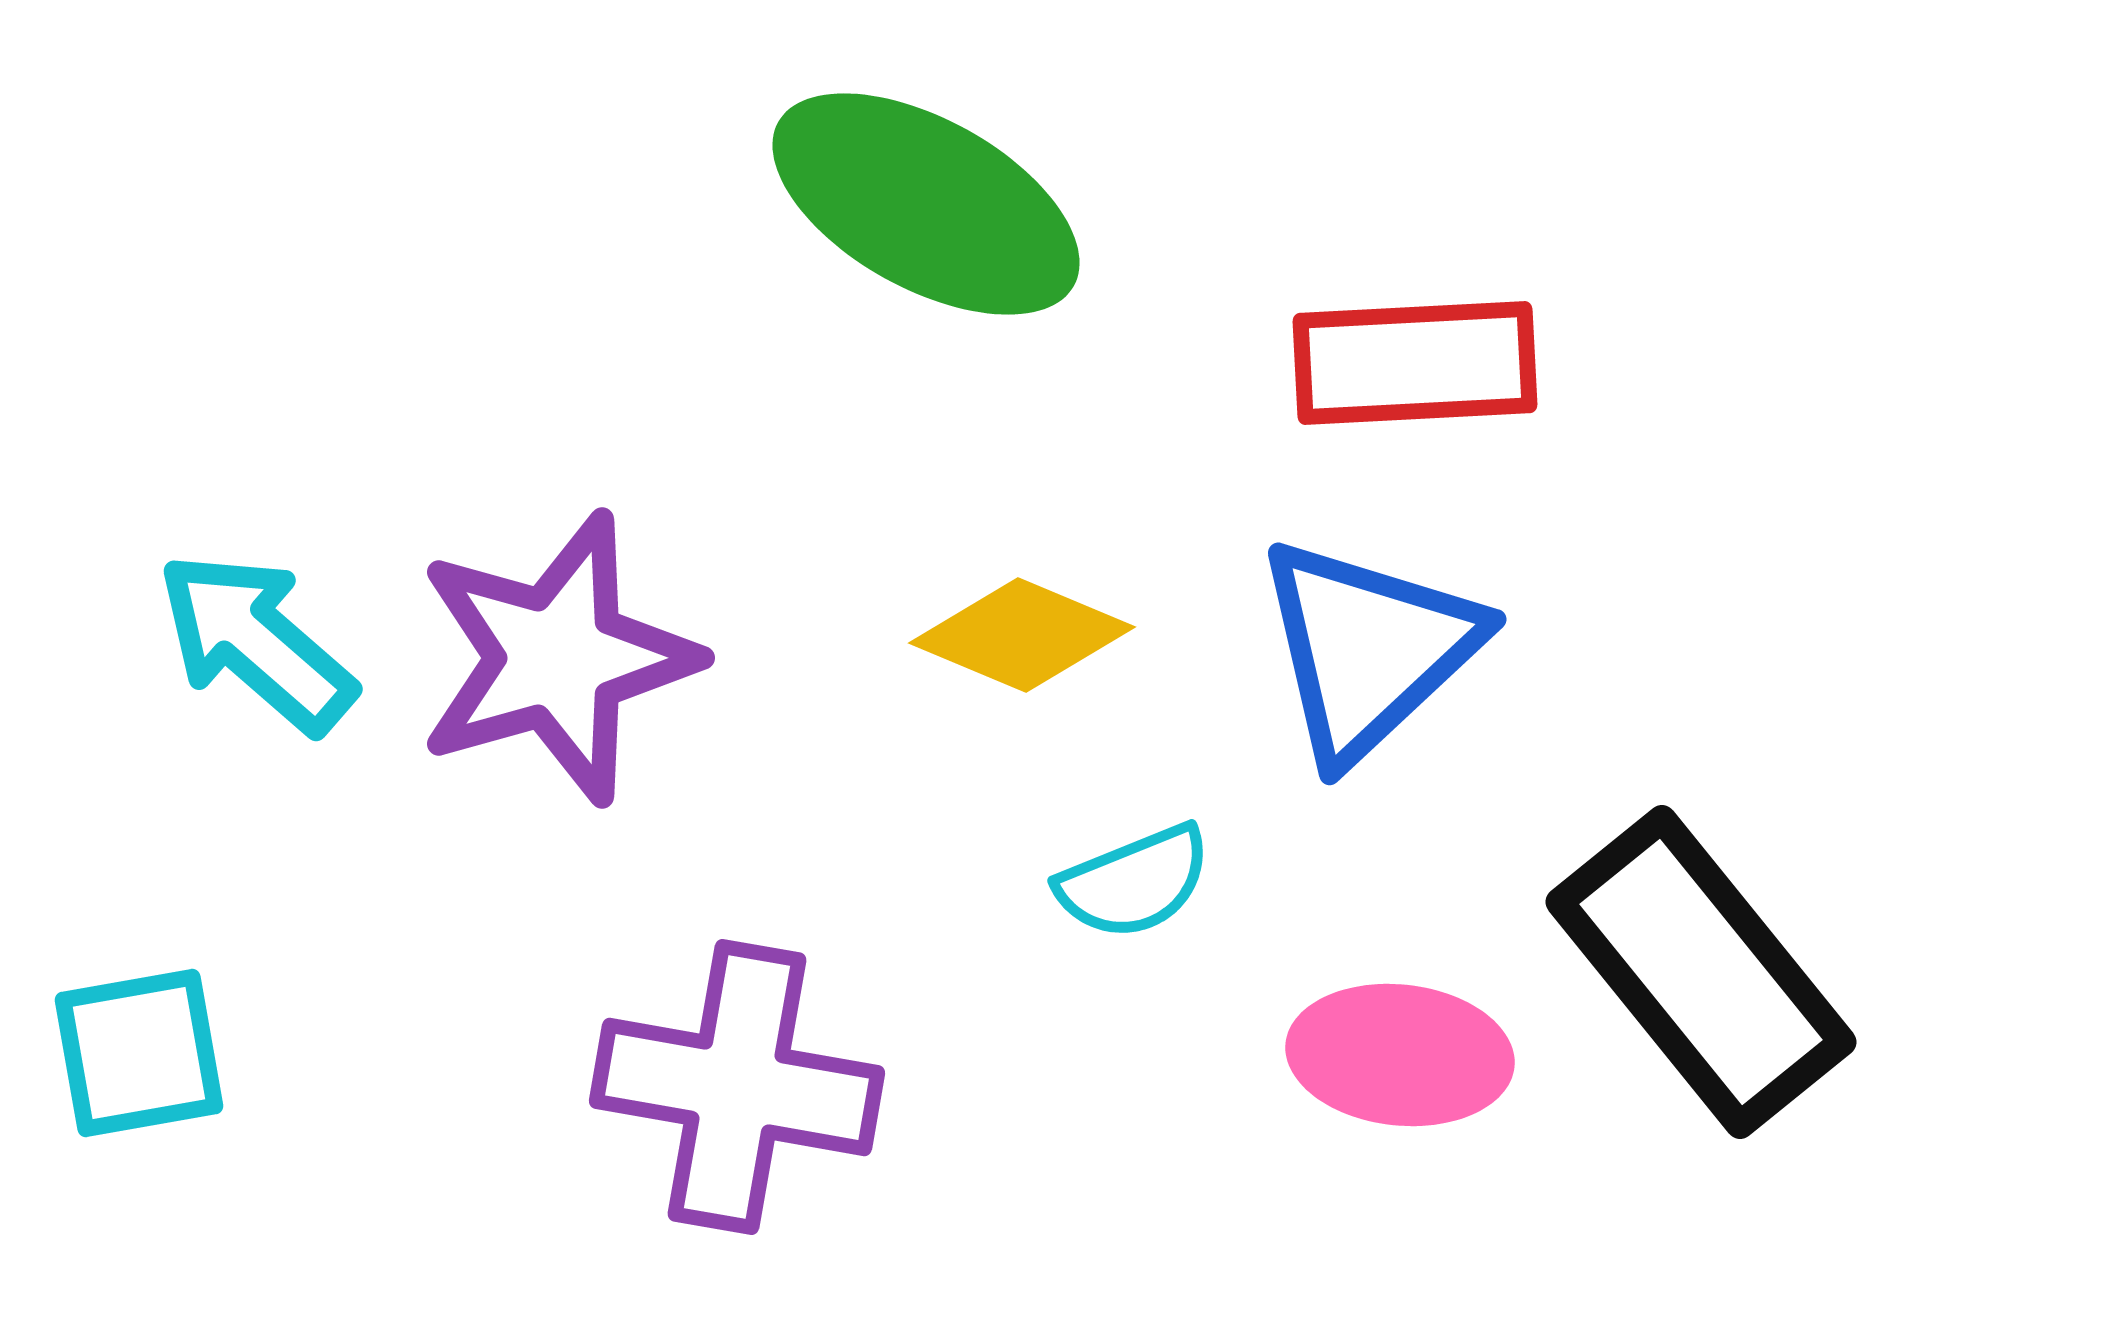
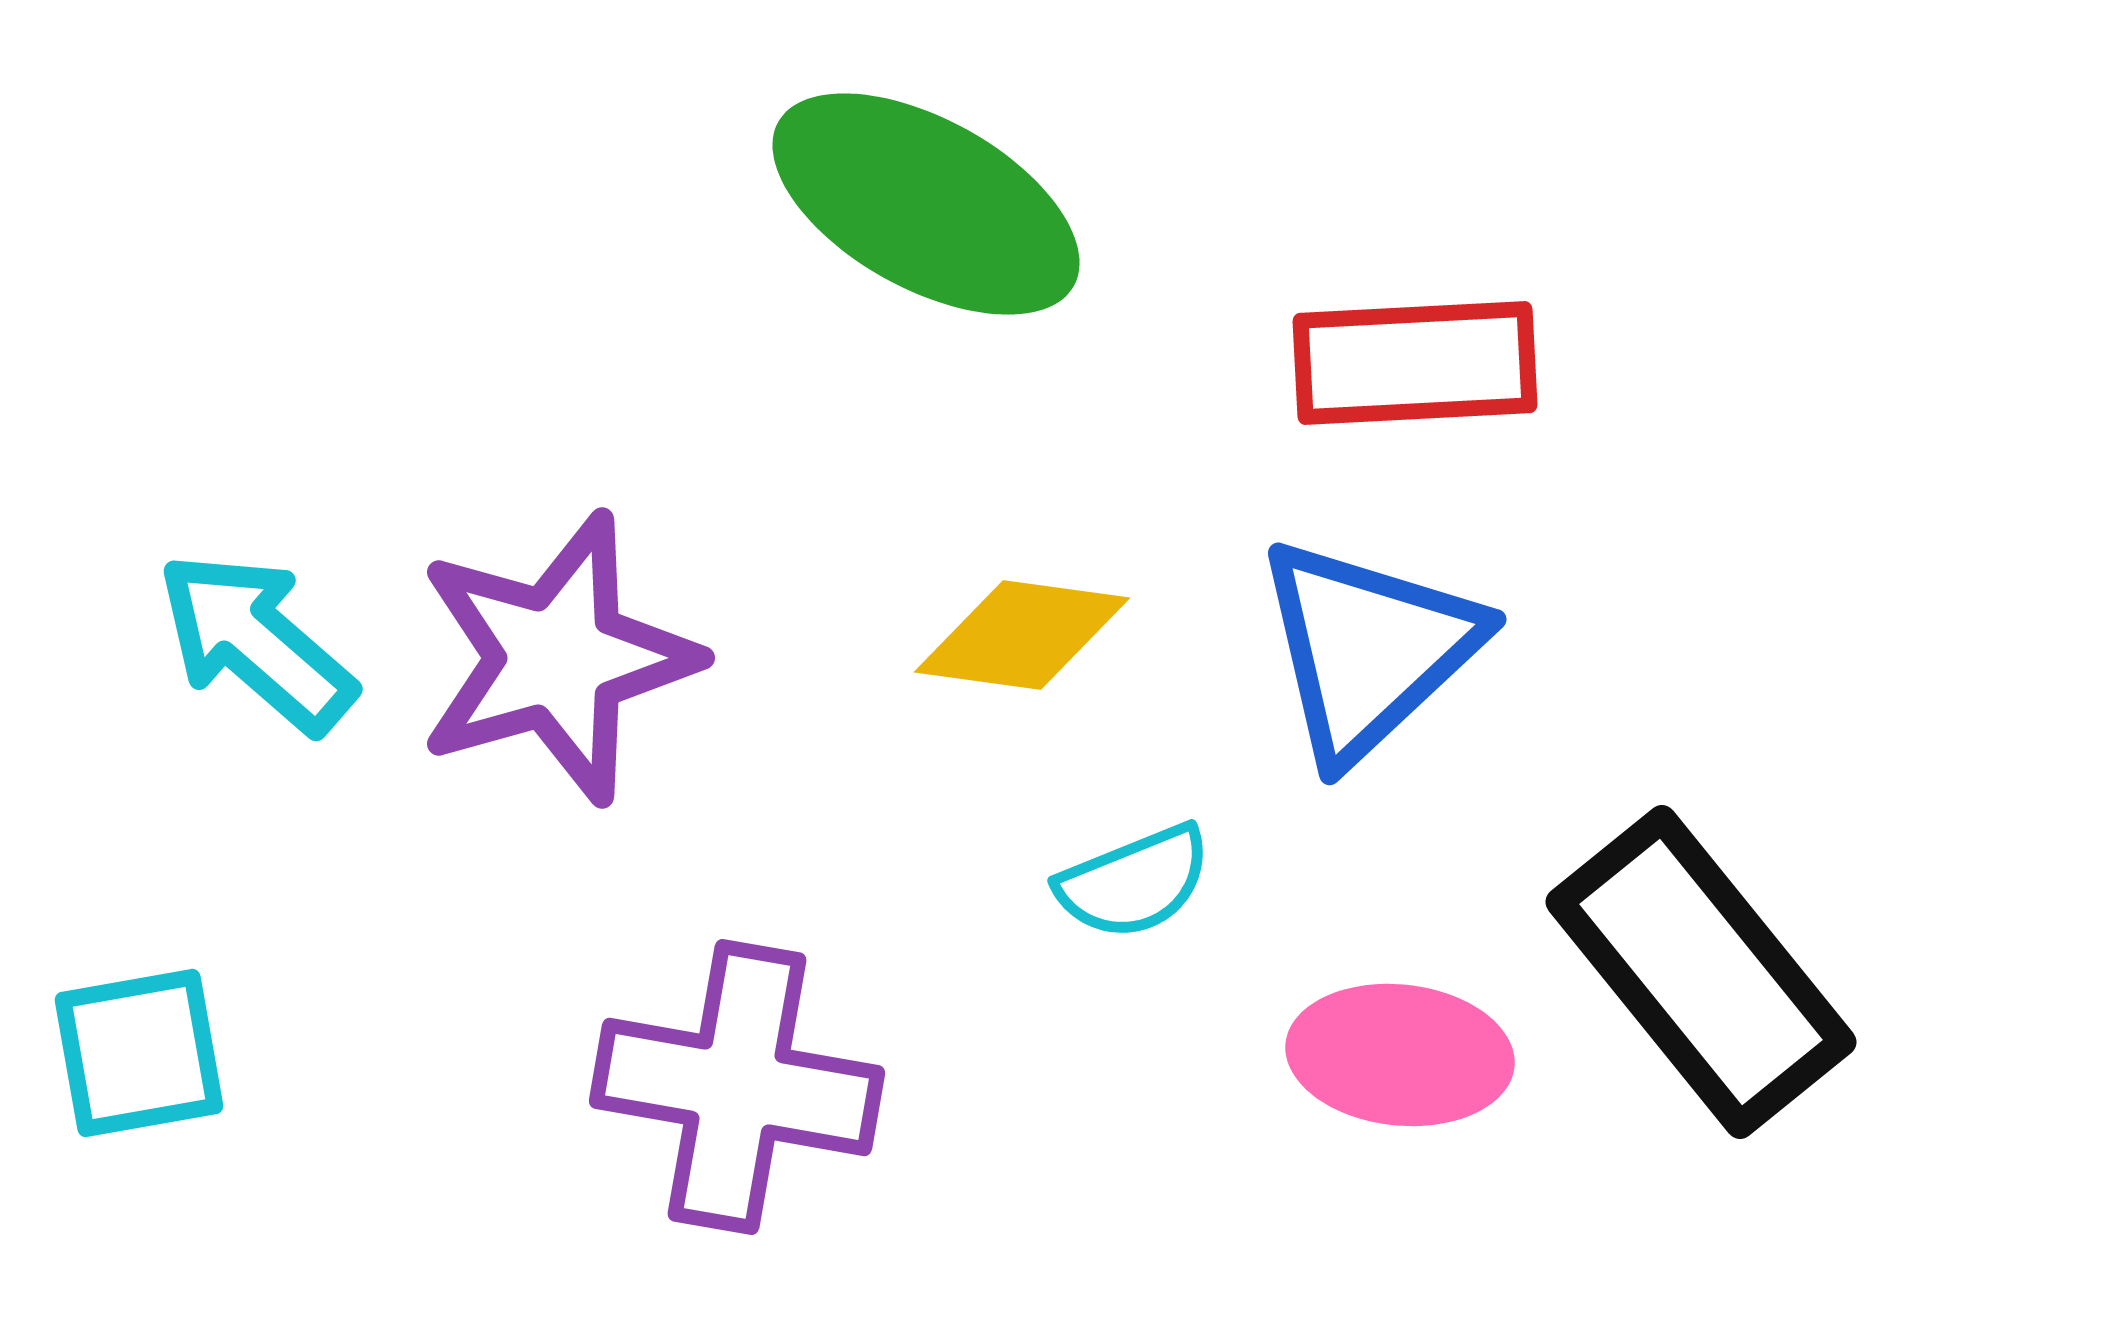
yellow diamond: rotated 15 degrees counterclockwise
